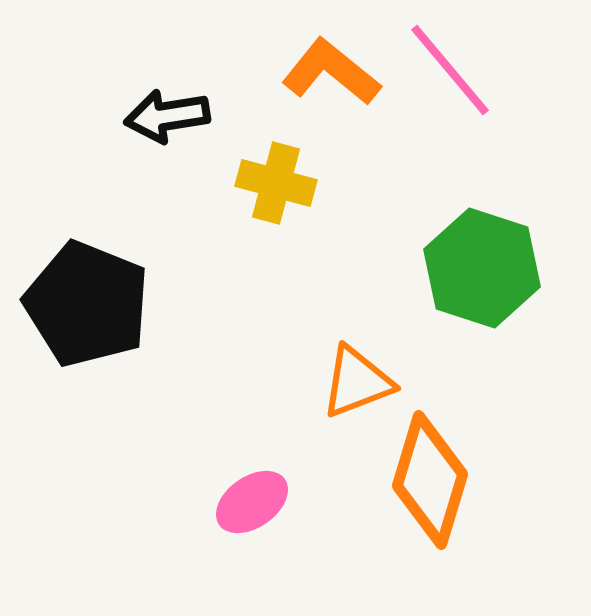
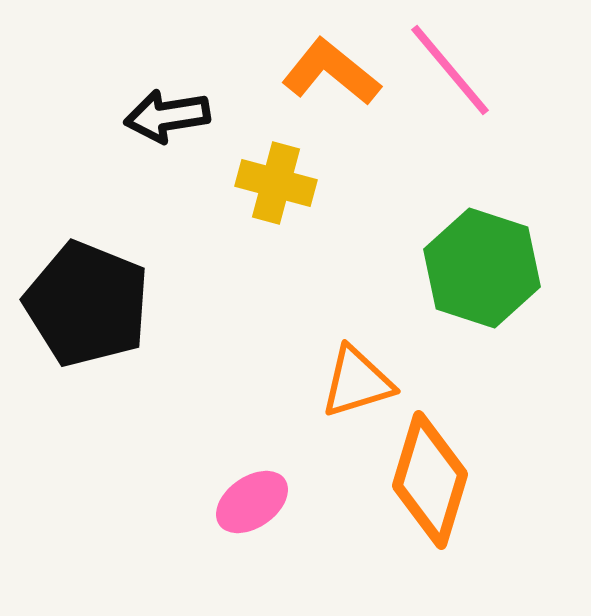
orange triangle: rotated 4 degrees clockwise
